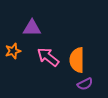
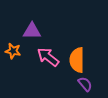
purple triangle: moved 3 px down
orange star: rotated 28 degrees clockwise
purple semicircle: rotated 105 degrees counterclockwise
